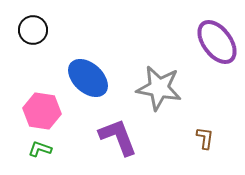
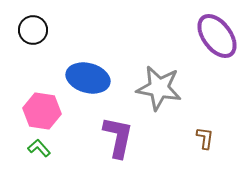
purple ellipse: moved 6 px up
blue ellipse: rotated 27 degrees counterclockwise
purple L-shape: rotated 33 degrees clockwise
green L-shape: moved 1 px left, 1 px up; rotated 30 degrees clockwise
